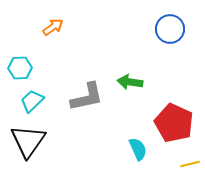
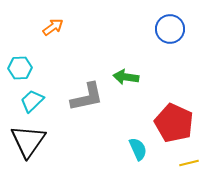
green arrow: moved 4 px left, 5 px up
yellow line: moved 1 px left, 1 px up
